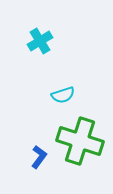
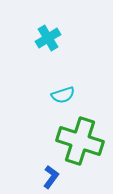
cyan cross: moved 8 px right, 3 px up
blue L-shape: moved 12 px right, 20 px down
